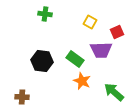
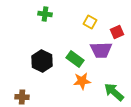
black hexagon: rotated 20 degrees clockwise
orange star: rotated 30 degrees counterclockwise
